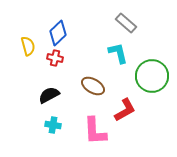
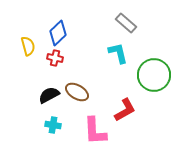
green circle: moved 2 px right, 1 px up
brown ellipse: moved 16 px left, 6 px down
